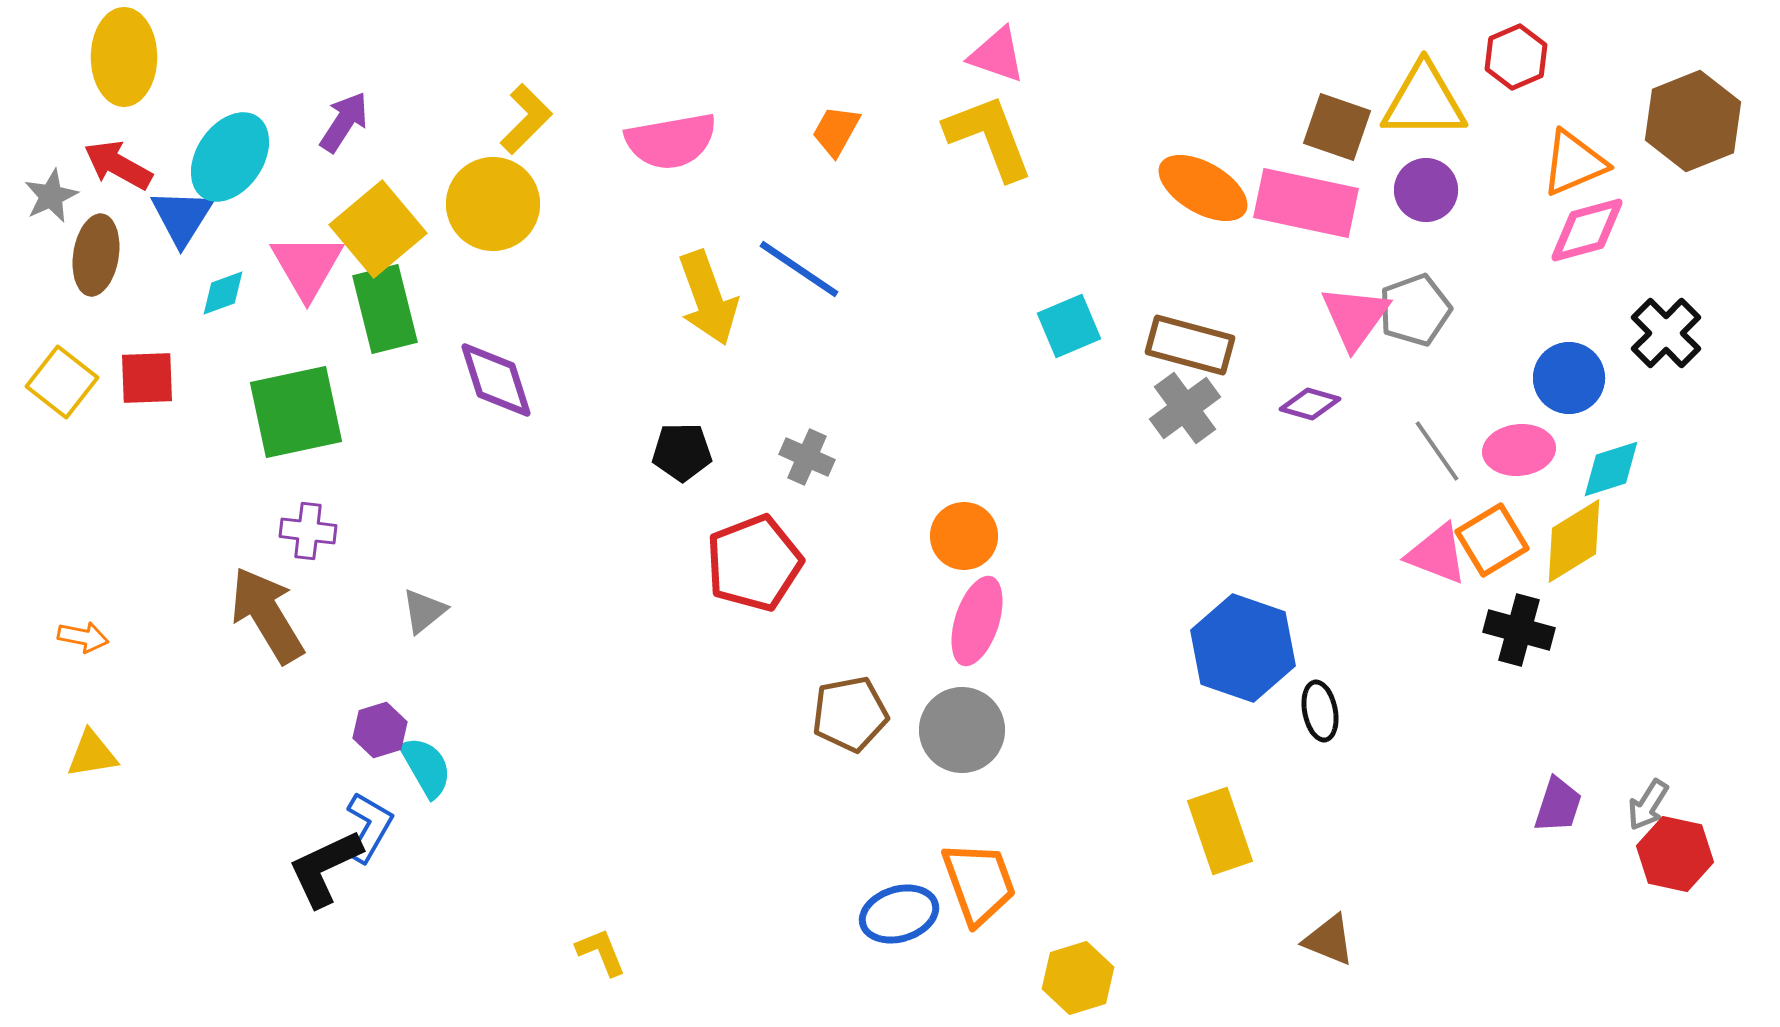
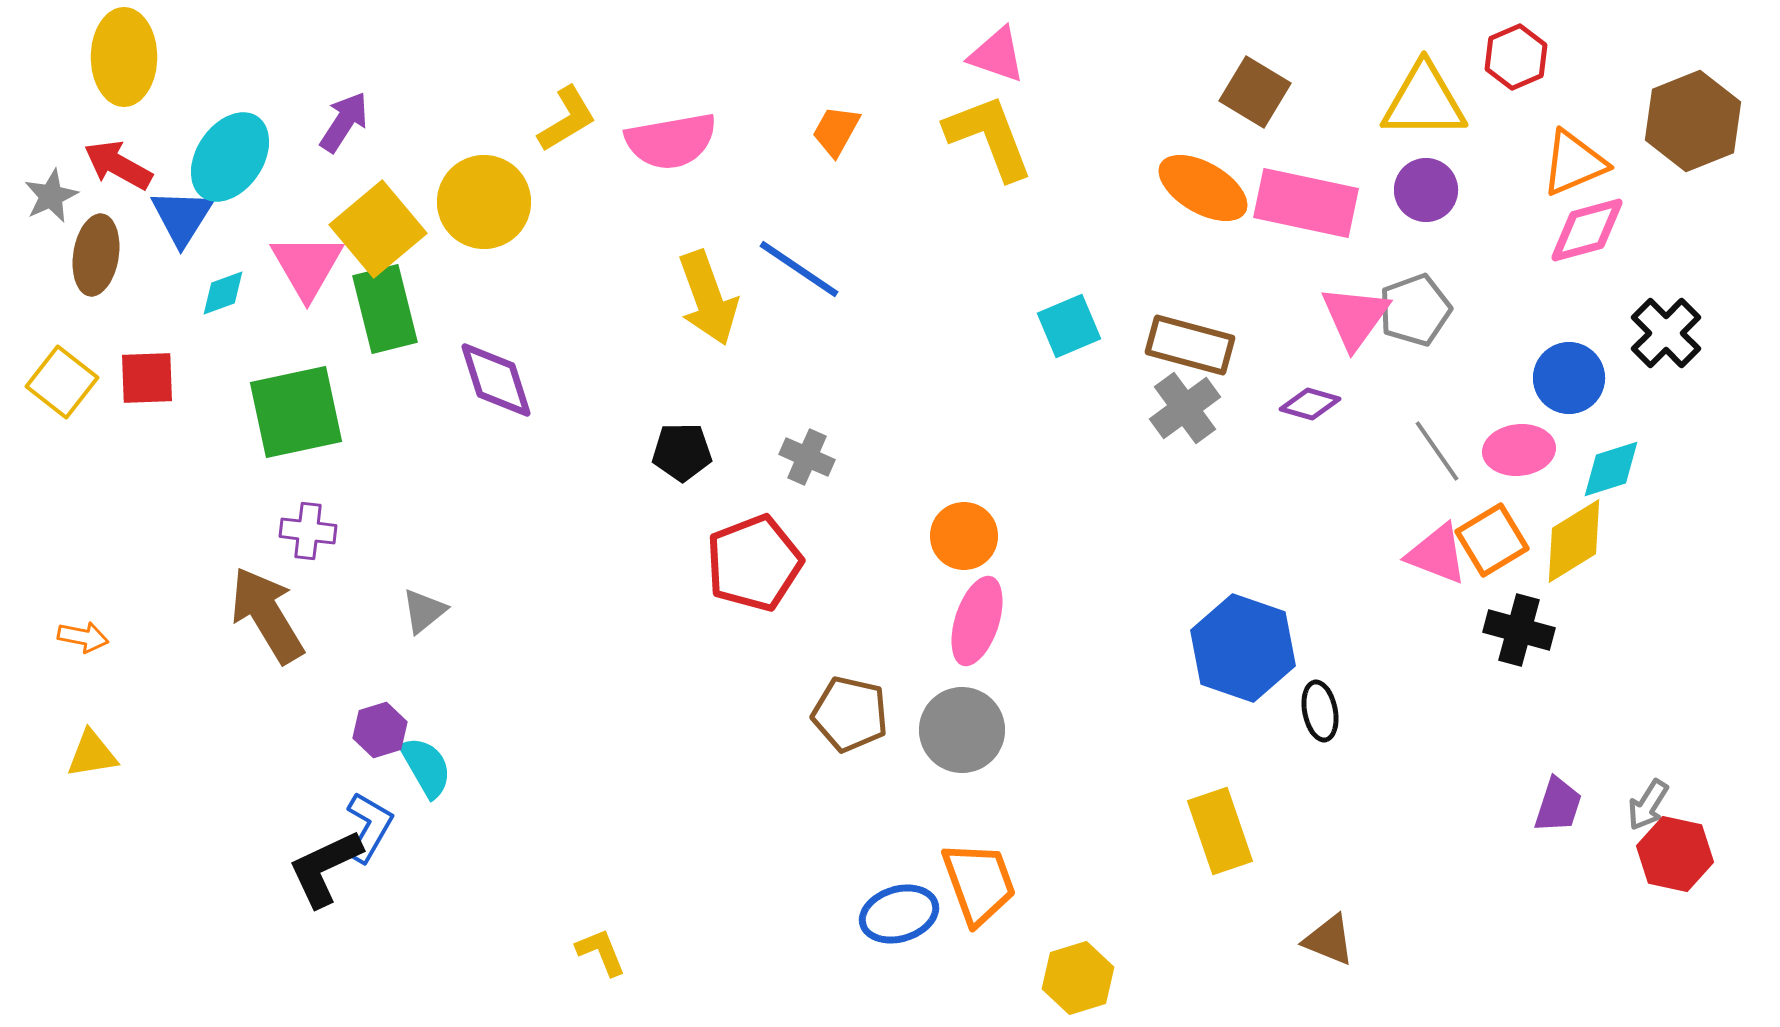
yellow L-shape at (526, 119): moved 41 px right; rotated 14 degrees clockwise
brown square at (1337, 127): moved 82 px left, 35 px up; rotated 12 degrees clockwise
yellow circle at (493, 204): moved 9 px left, 2 px up
brown pentagon at (850, 714): rotated 24 degrees clockwise
